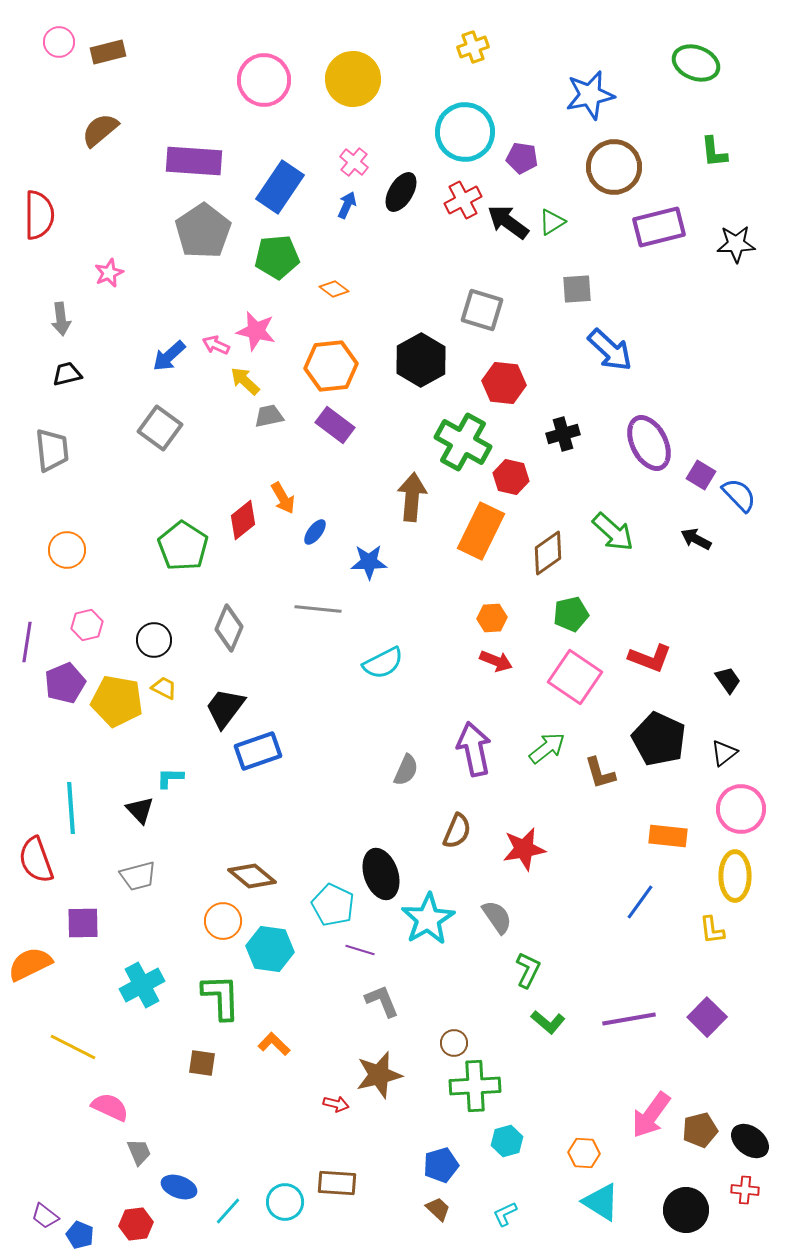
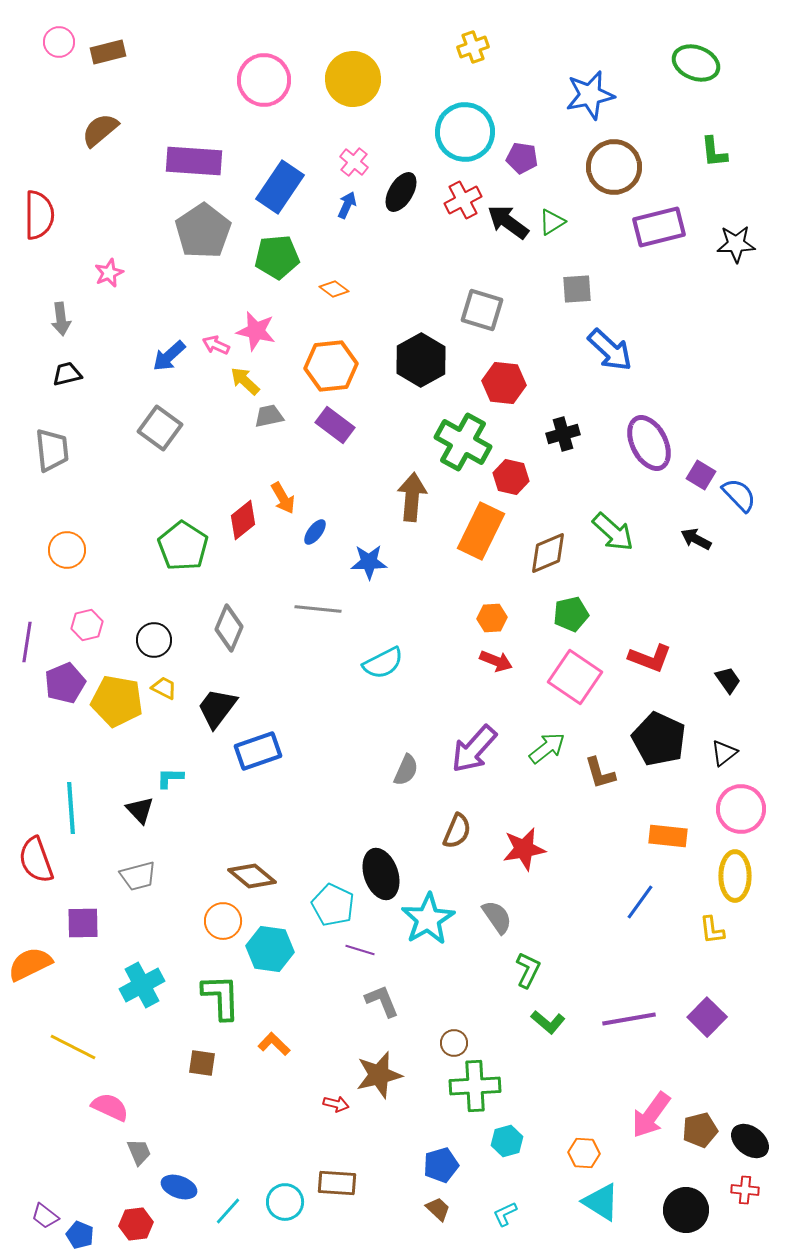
brown diamond at (548, 553): rotated 12 degrees clockwise
black trapezoid at (225, 708): moved 8 px left
purple arrow at (474, 749): rotated 126 degrees counterclockwise
